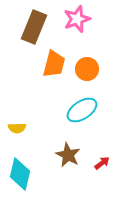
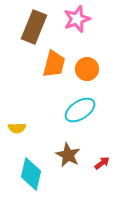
cyan ellipse: moved 2 px left
cyan diamond: moved 11 px right
